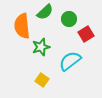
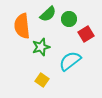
green semicircle: moved 3 px right, 2 px down
